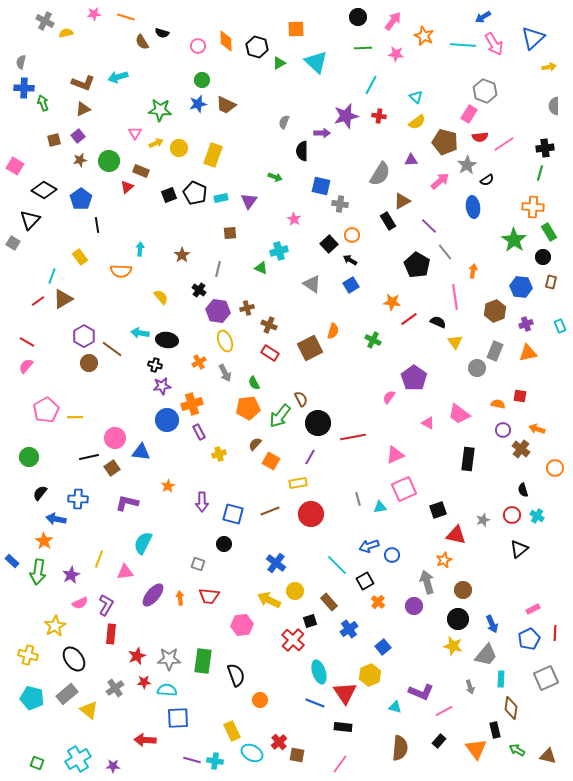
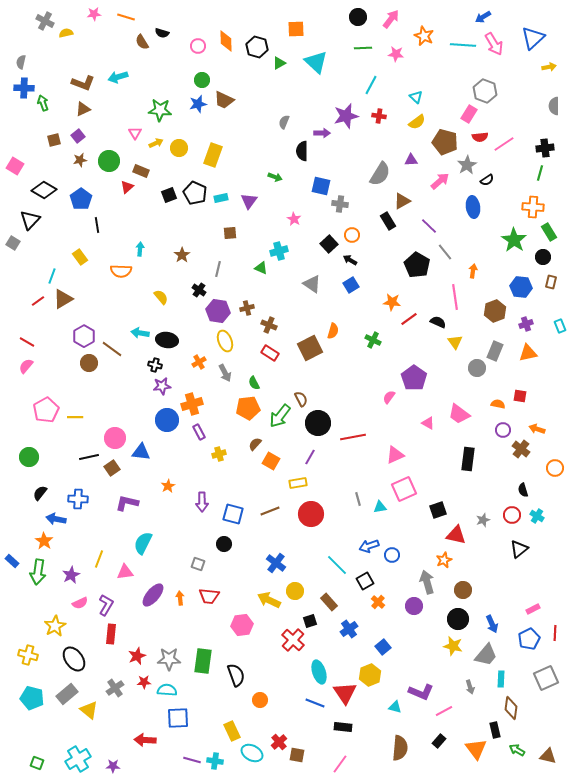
pink arrow at (393, 21): moved 2 px left, 2 px up
brown trapezoid at (226, 105): moved 2 px left, 5 px up
